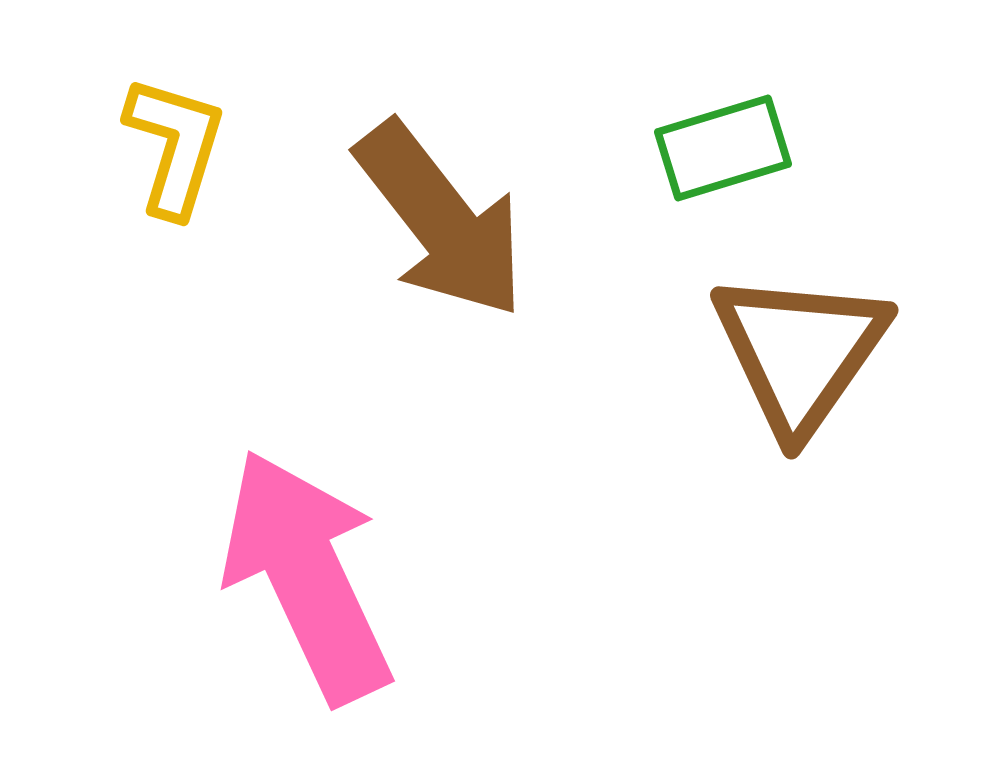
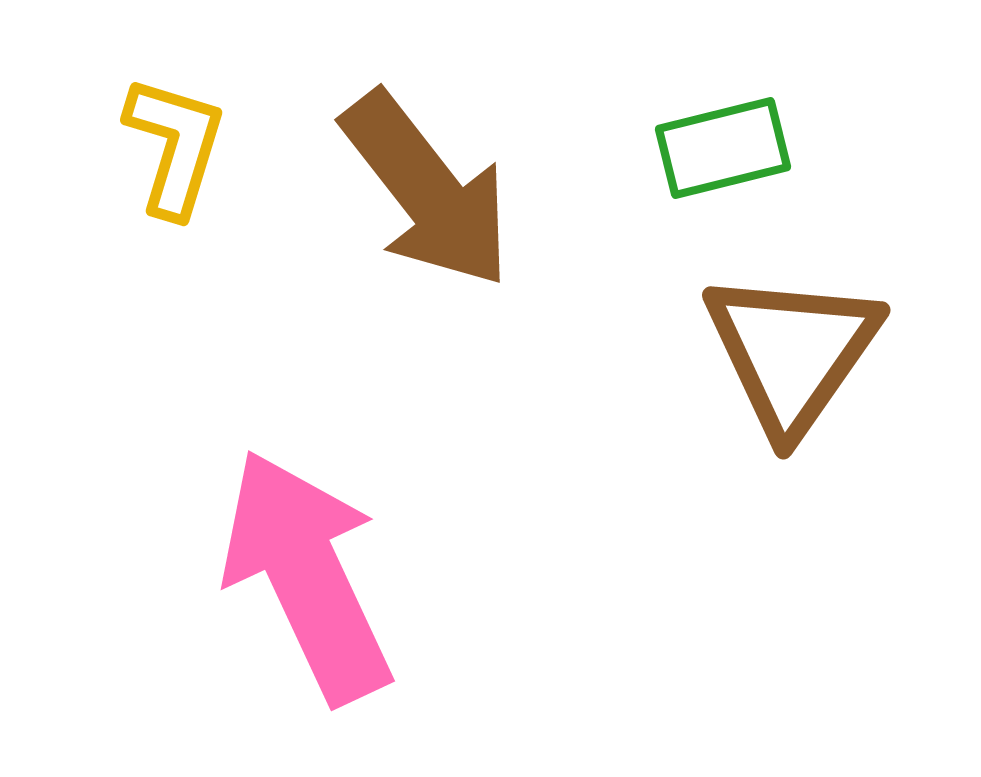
green rectangle: rotated 3 degrees clockwise
brown arrow: moved 14 px left, 30 px up
brown triangle: moved 8 px left
